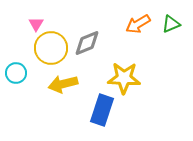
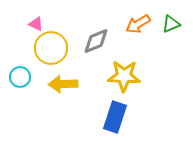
pink triangle: rotated 35 degrees counterclockwise
gray diamond: moved 9 px right, 2 px up
cyan circle: moved 4 px right, 4 px down
yellow star: moved 2 px up
yellow arrow: rotated 12 degrees clockwise
blue rectangle: moved 13 px right, 7 px down
